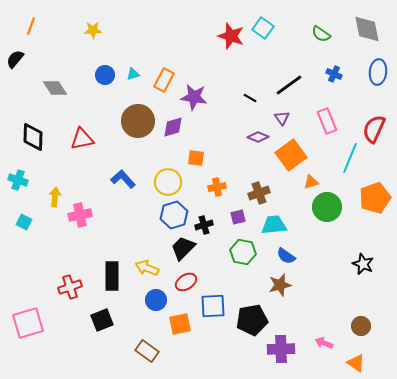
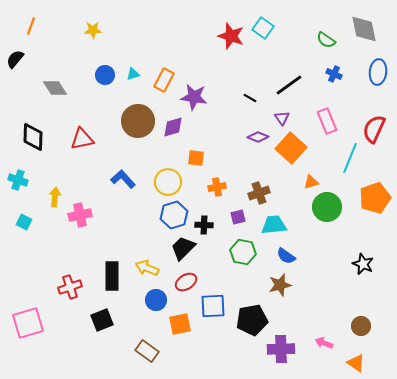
gray diamond at (367, 29): moved 3 px left
green semicircle at (321, 34): moved 5 px right, 6 px down
orange square at (291, 155): moved 7 px up; rotated 12 degrees counterclockwise
black cross at (204, 225): rotated 18 degrees clockwise
